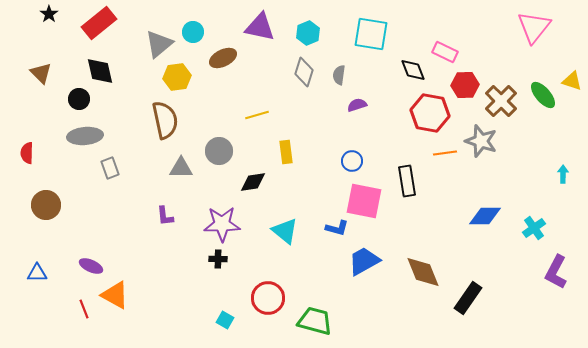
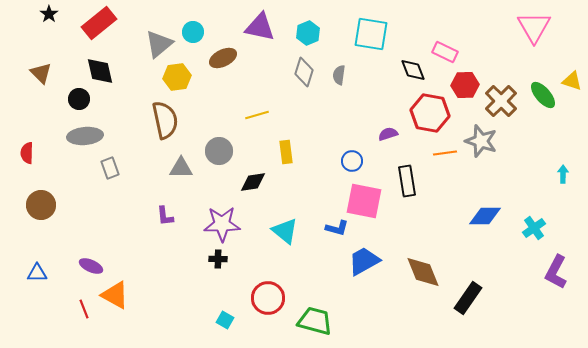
pink triangle at (534, 27): rotated 9 degrees counterclockwise
purple semicircle at (357, 105): moved 31 px right, 29 px down
brown circle at (46, 205): moved 5 px left
